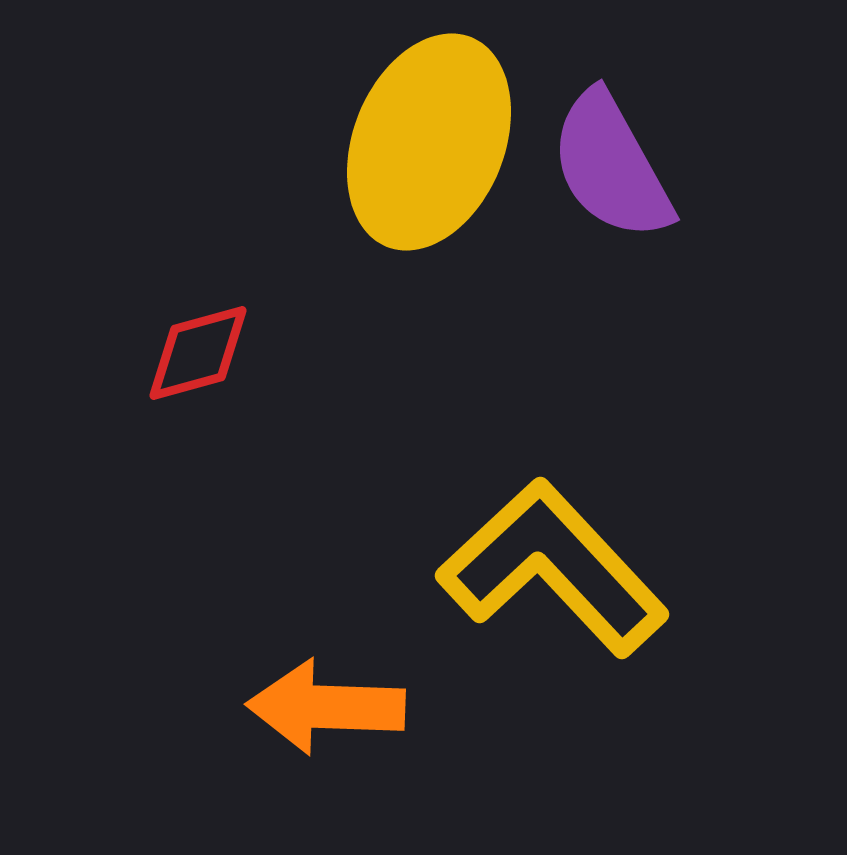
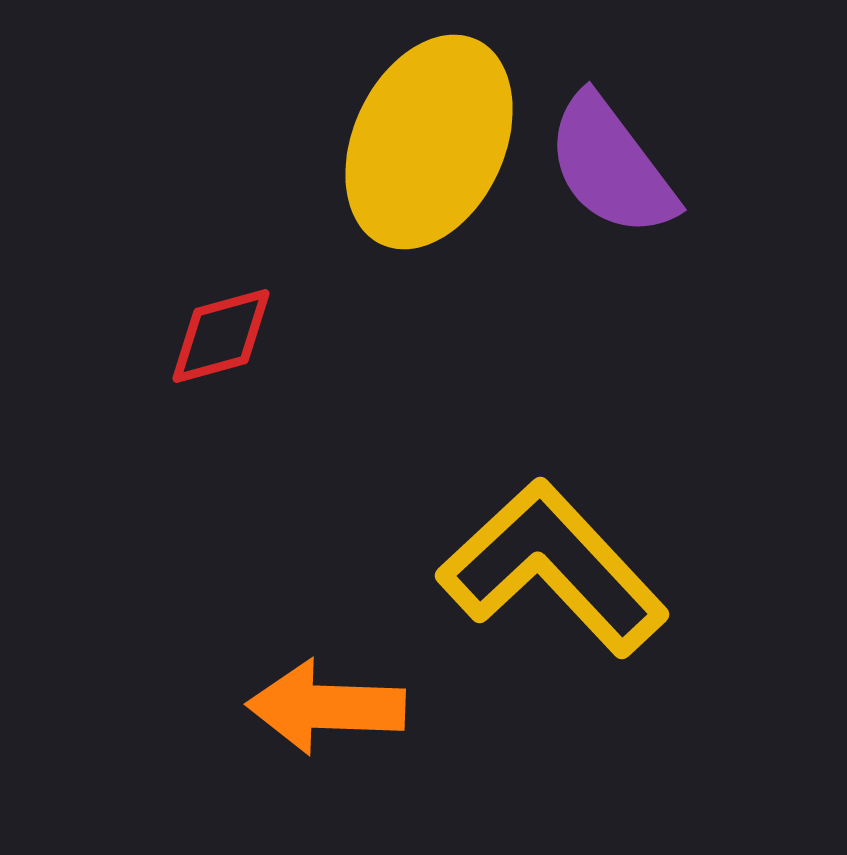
yellow ellipse: rotated 3 degrees clockwise
purple semicircle: rotated 8 degrees counterclockwise
red diamond: moved 23 px right, 17 px up
